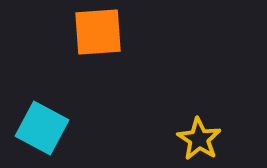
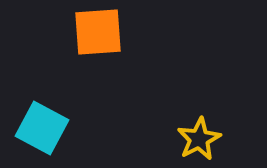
yellow star: rotated 12 degrees clockwise
